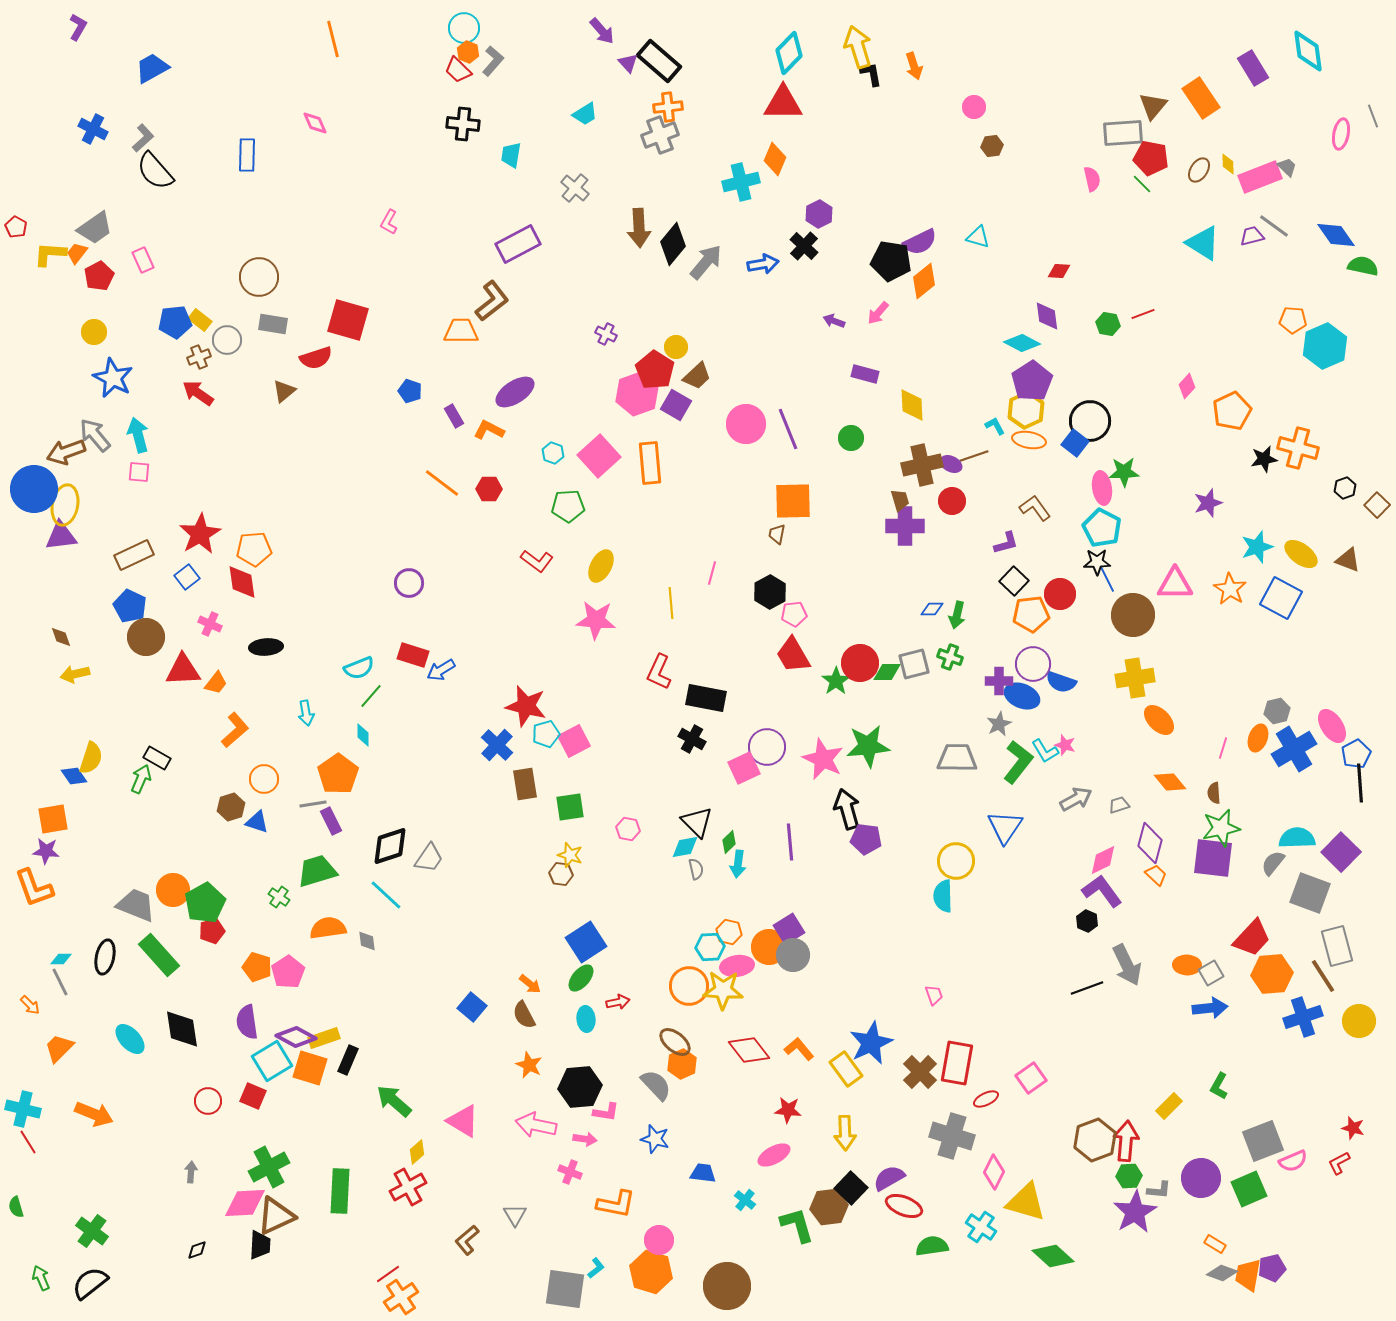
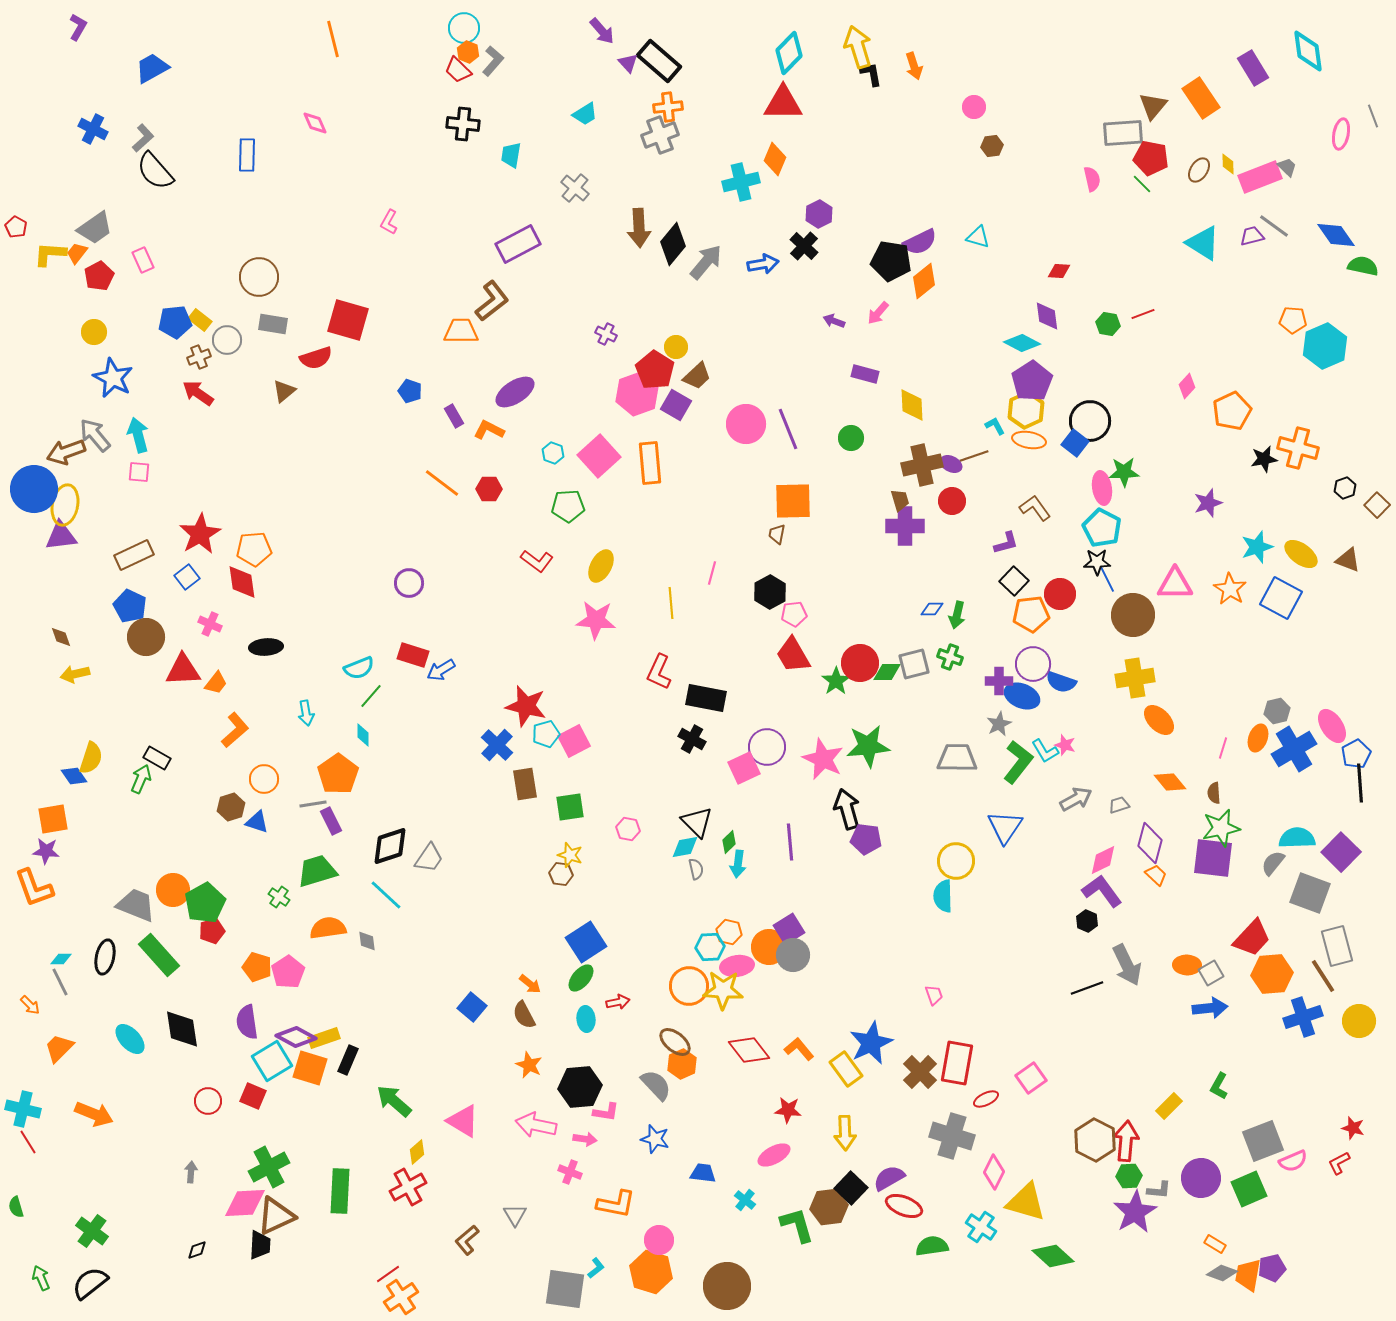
brown hexagon at (1095, 1140): rotated 12 degrees counterclockwise
